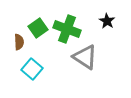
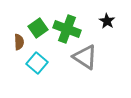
cyan square: moved 5 px right, 6 px up
